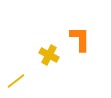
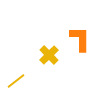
yellow cross: rotated 18 degrees clockwise
